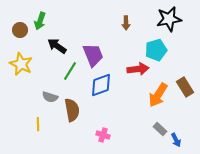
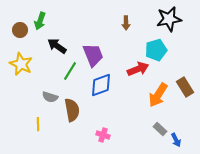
red arrow: rotated 15 degrees counterclockwise
